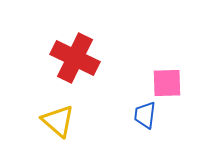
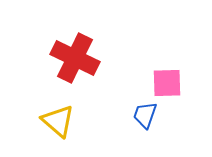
blue trapezoid: rotated 12 degrees clockwise
